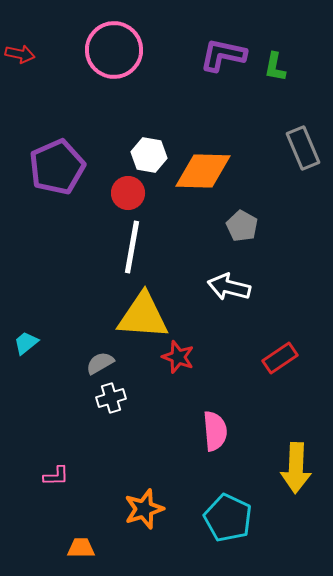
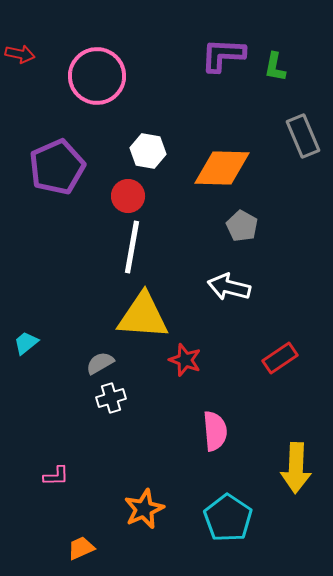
pink circle: moved 17 px left, 26 px down
purple L-shape: rotated 9 degrees counterclockwise
gray rectangle: moved 12 px up
white hexagon: moved 1 px left, 4 px up
orange diamond: moved 19 px right, 3 px up
red circle: moved 3 px down
red star: moved 7 px right, 3 px down
orange star: rotated 6 degrees counterclockwise
cyan pentagon: rotated 9 degrees clockwise
orange trapezoid: rotated 24 degrees counterclockwise
